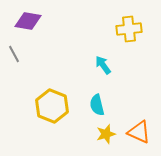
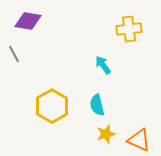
yellow hexagon: rotated 8 degrees clockwise
orange triangle: moved 8 px down
